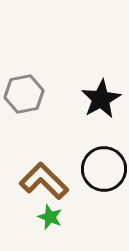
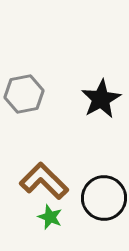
black circle: moved 29 px down
